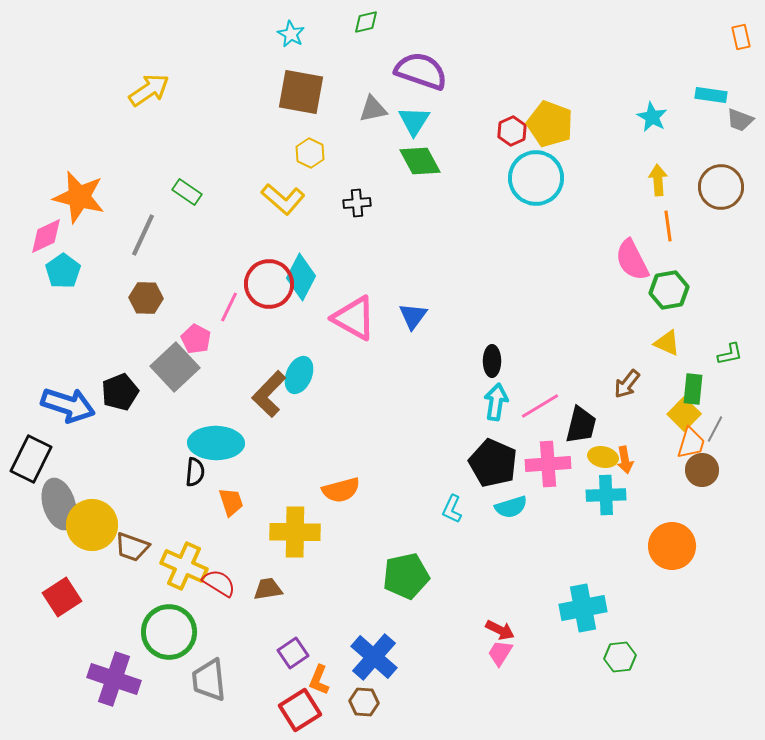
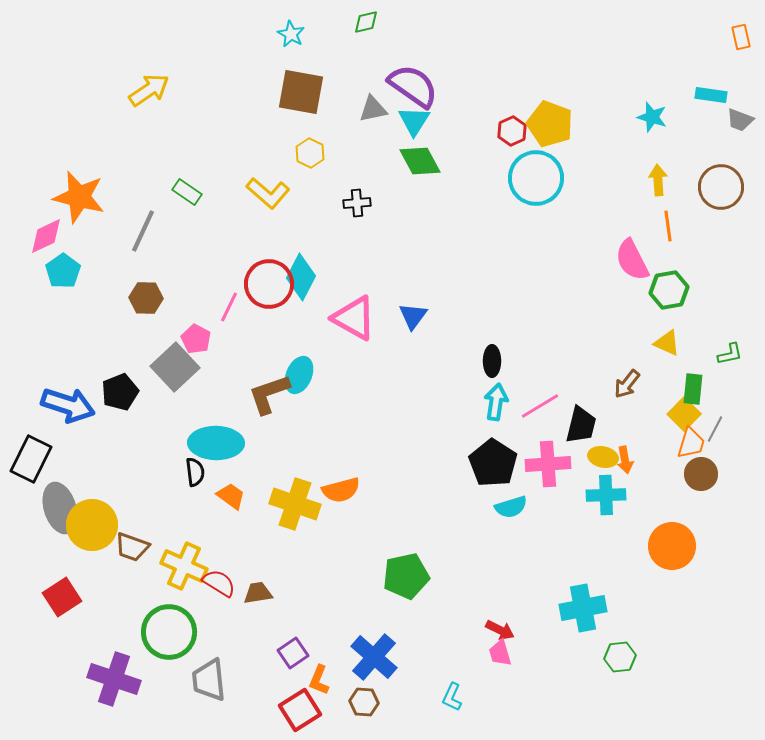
purple semicircle at (421, 71): moved 8 px left, 15 px down; rotated 16 degrees clockwise
cyan star at (652, 117): rotated 12 degrees counterclockwise
yellow L-shape at (283, 199): moved 15 px left, 6 px up
gray line at (143, 235): moved 4 px up
brown L-shape at (269, 394): rotated 27 degrees clockwise
black pentagon at (493, 463): rotated 9 degrees clockwise
brown circle at (702, 470): moved 1 px left, 4 px down
black semicircle at (195, 472): rotated 12 degrees counterclockwise
orange trapezoid at (231, 502): moved 6 px up; rotated 36 degrees counterclockwise
gray ellipse at (59, 504): moved 1 px right, 4 px down
cyan L-shape at (452, 509): moved 188 px down
yellow cross at (295, 532): moved 28 px up; rotated 18 degrees clockwise
brown trapezoid at (268, 589): moved 10 px left, 4 px down
pink trapezoid at (500, 653): rotated 48 degrees counterclockwise
